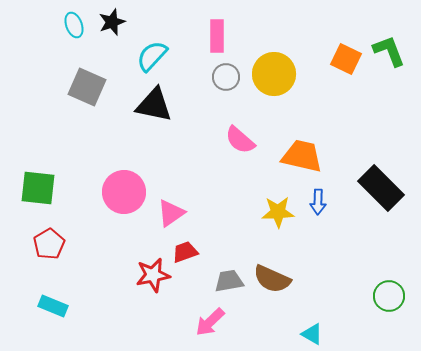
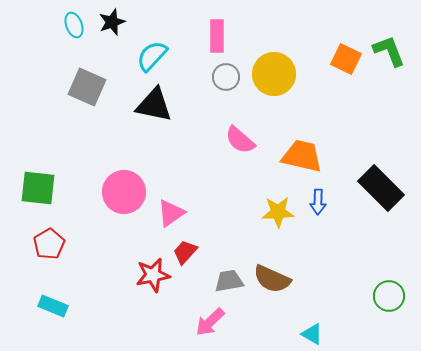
red trapezoid: rotated 28 degrees counterclockwise
